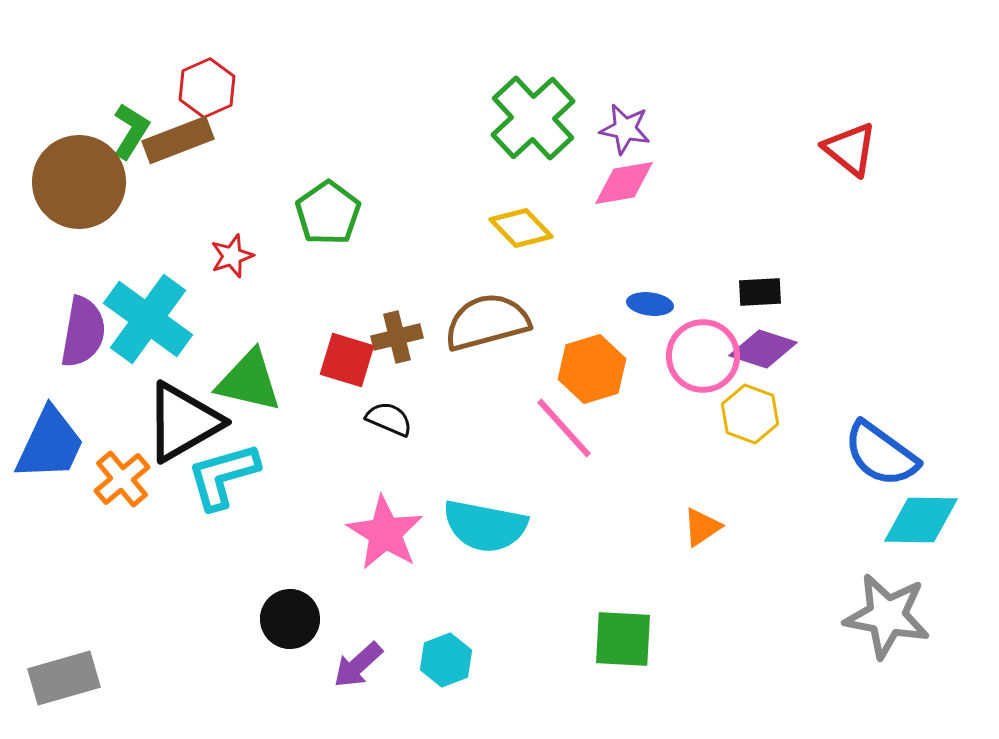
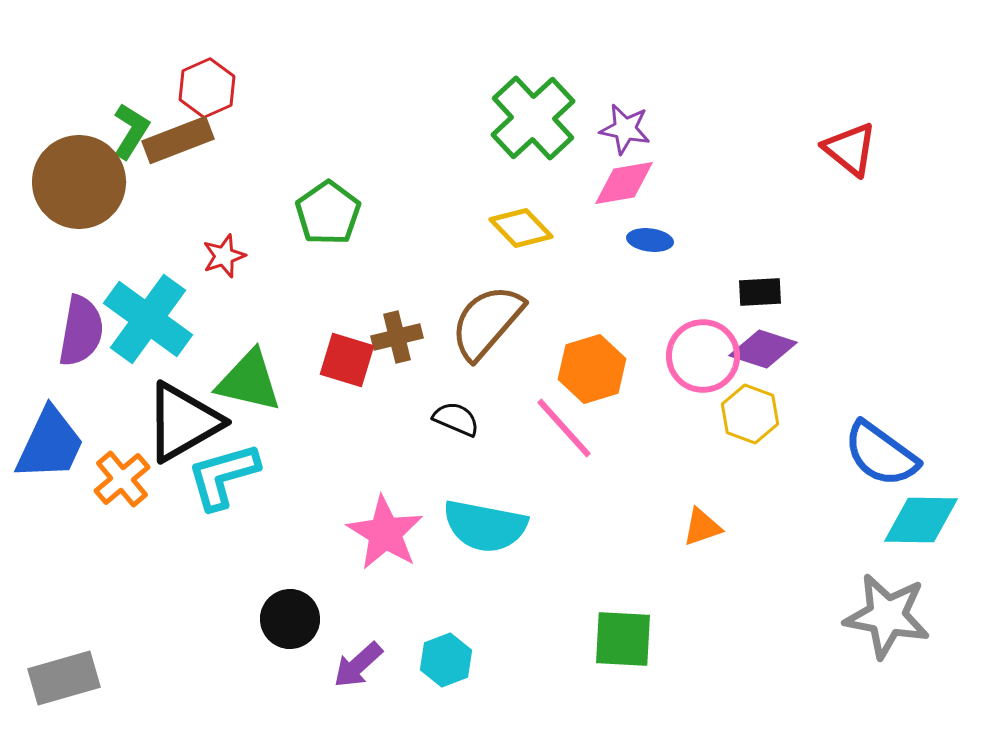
red star: moved 8 px left
blue ellipse: moved 64 px up
brown semicircle: rotated 34 degrees counterclockwise
purple semicircle: moved 2 px left, 1 px up
black semicircle: moved 67 px right
orange triangle: rotated 15 degrees clockwise
